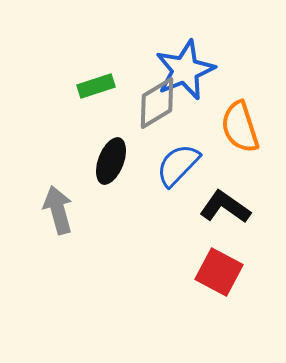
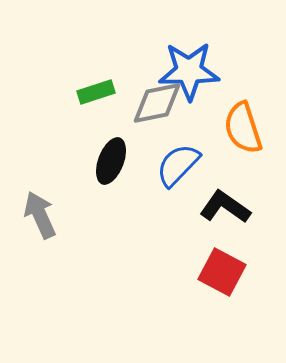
blue star: moved 4 px right, 1 px down; rotated 22 degrees clockwise
green rectangle: moved 6 px down
gray diamond: rotated 20 degrees clockwise
orange semicircle: moved 3 px right, 1 px down
gray arrow: moved 18 px left, 5 px down; rotated 9 degrees counterclockwise
red square: moved 3 px right
